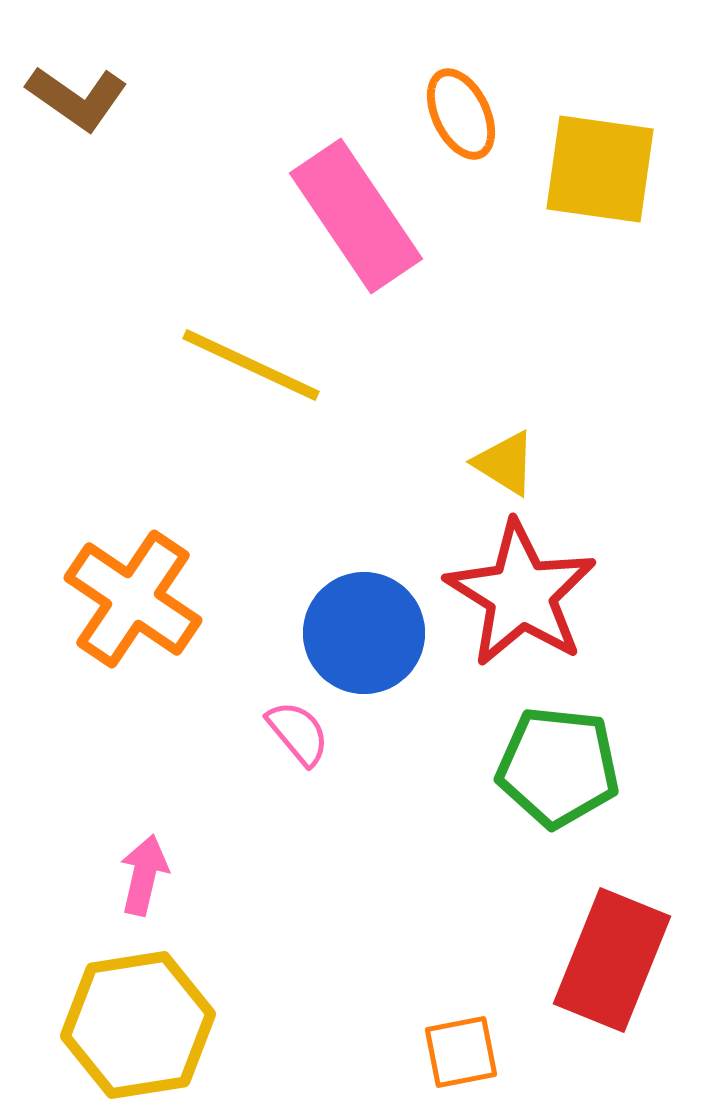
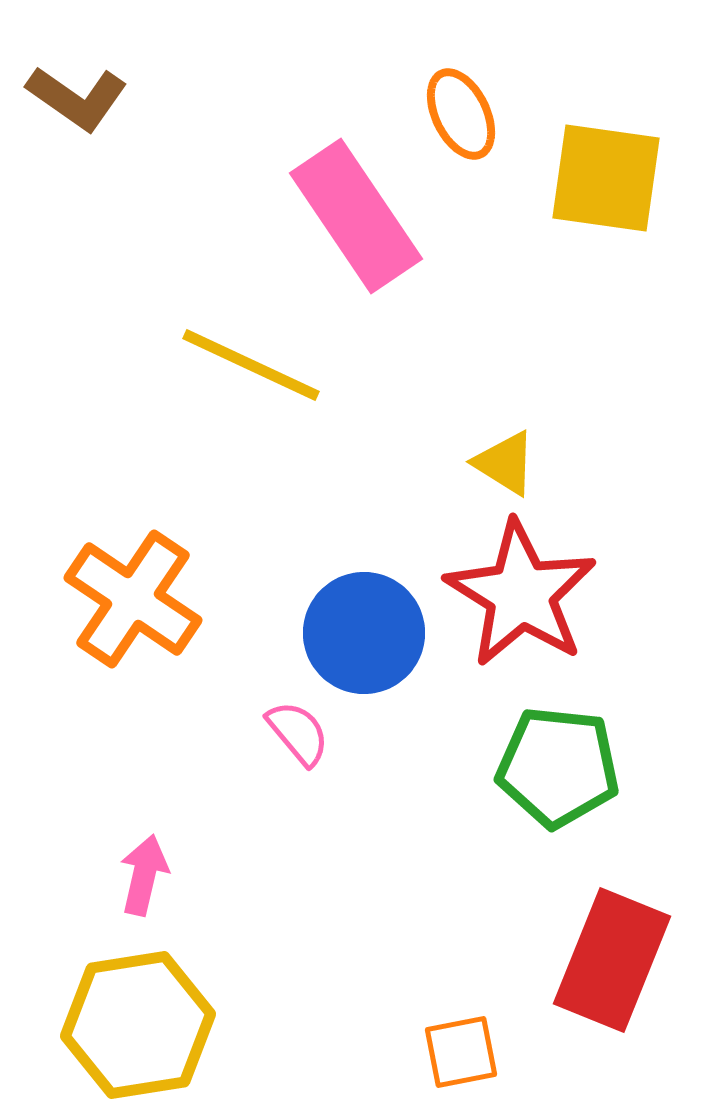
yellow square: moved 6 px right, 9 px down
